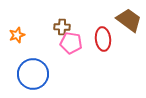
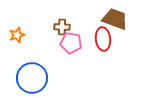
brown trapezoid: moved 14 px left, 1 px up; rotated 16 degrees counterclockwise
blue circle: moved 1 px left, 4 px down
